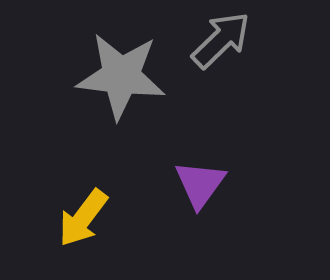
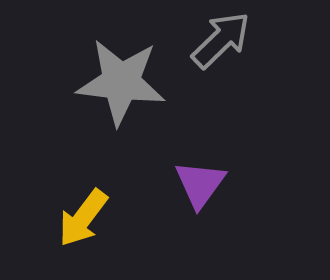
gray star: moved 6 px down
